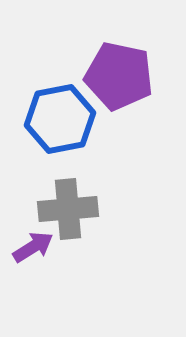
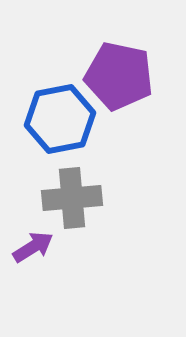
gray cross: moved 4 px right, 11 px up
